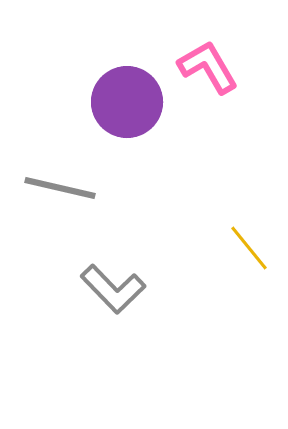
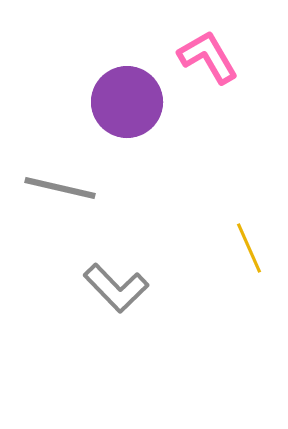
pink L-shape: moved 10 px up
yellow line: rotated 15 degrees clockwise
gray L-shape: moved 3 px right, 1 px up
